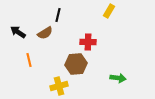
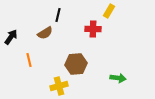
black arrow: moved 7 px left, 5 px down; rotated 91 degrees clockwise
red cross: moved 5 px right, 13 px up
